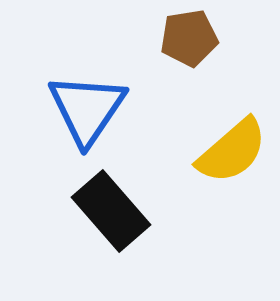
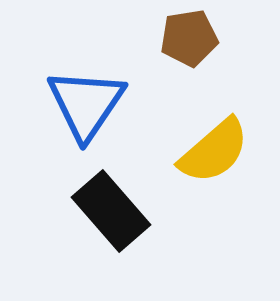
blue triangle: moved 1 px left, 5 px up
yellow semicircle: moved 18 px left
